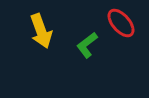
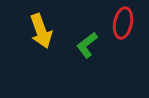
red ellipse: moved 2 px right; rotated 52 degrees clockwise
